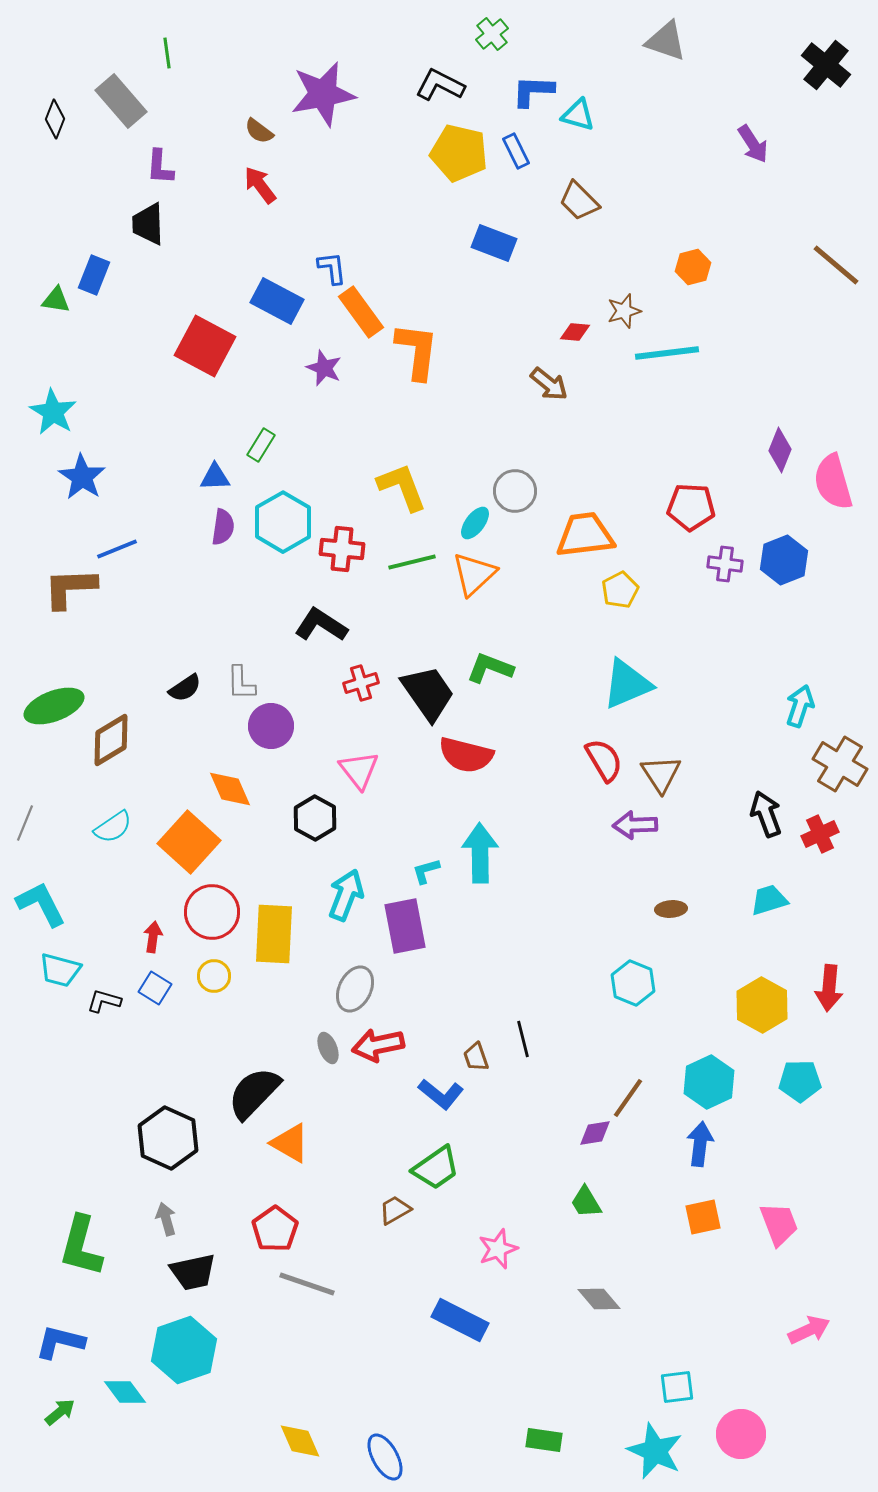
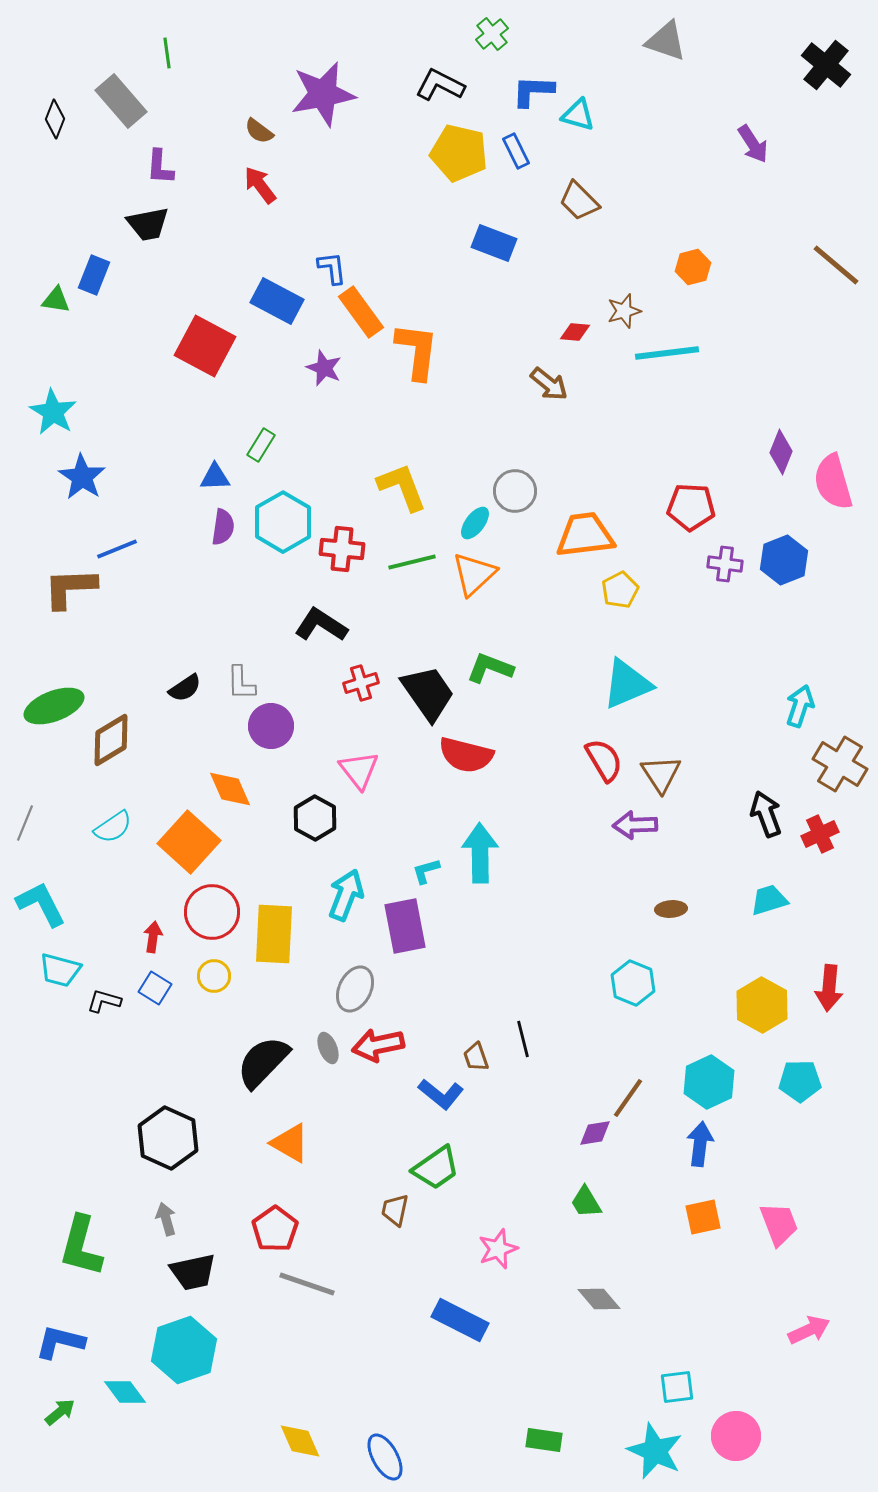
black trapezoid at (148, 224): rotated 99 degrees counterclockwise
purple diamond at (780, 450): moved 1 px right, 2 px down
black semicircle at (254, 1093): moved 9 px right, 31 px up
brown trapezoid at (395, 1210): rotated 48 degrees counterclockwise
pink circle at (741, 1434): moved 5 px left, 2 px down
